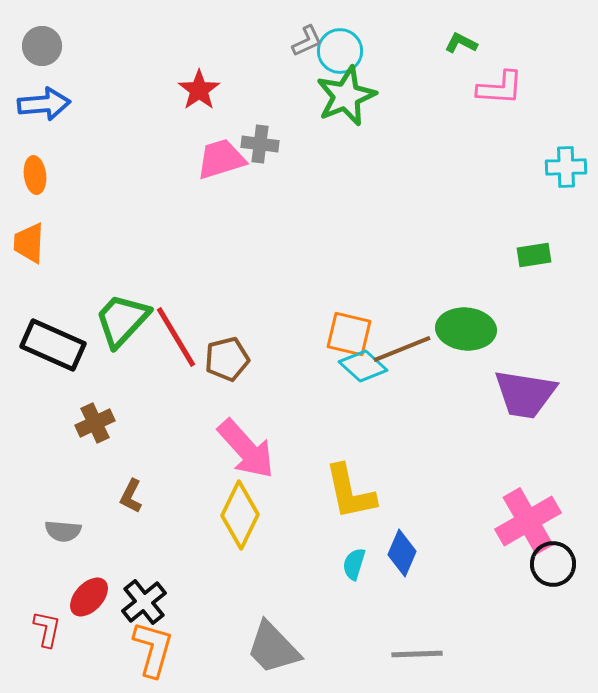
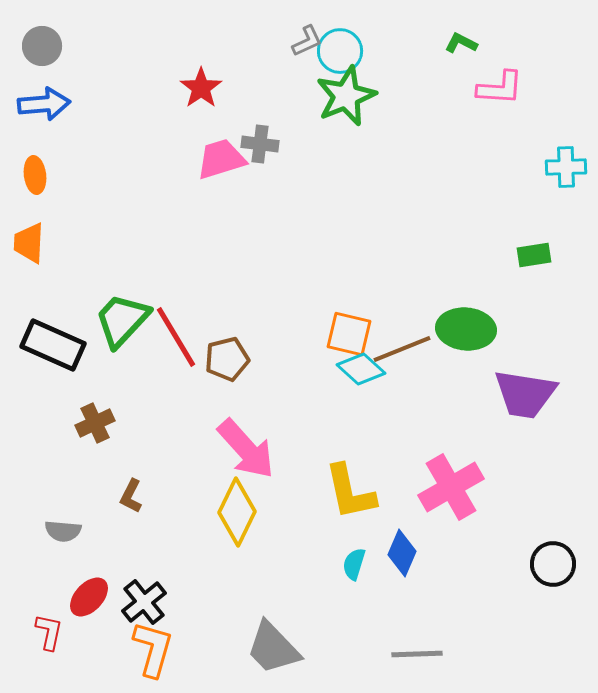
red star: moved 2 px right, 2 px up
cyan diamond: moved 2 px left, 3 px down
yellow diamond: moved 3 px left, 3 px up
pink cross: moved 77 px left, 34 px up
red L-shape: moved 2 px right, 3 px down
